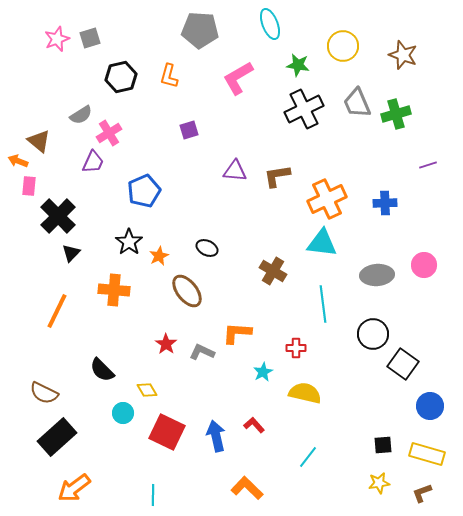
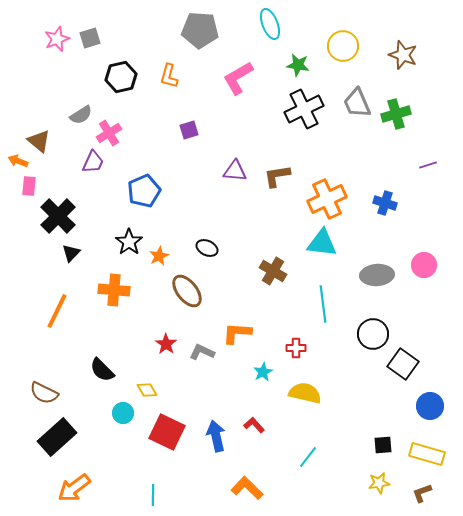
blue cross at (385, 203): rotated 20 degrees clockwise
